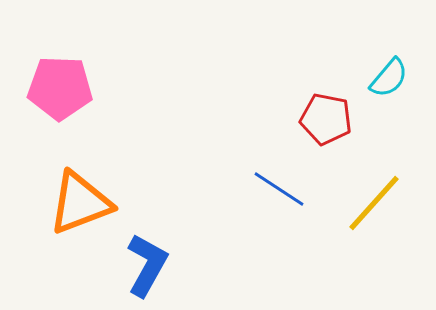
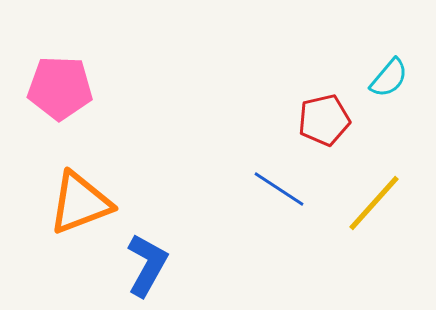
red pentagon: moved 2 px left, 1 px down; rotated 24 degrees counterclockwise
